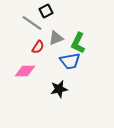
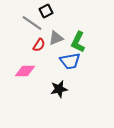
green L-shape: moved 1 px up
red semicircle: moved 1 px right, 2 px up
